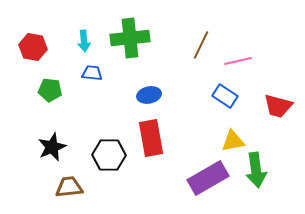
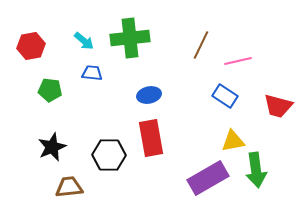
cyan arrow: rotated 45 degrees counterclockwise
red hexagon: moved 2 px left, 1 px up; rotated 20 degrees counterclockwise
